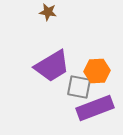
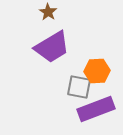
brown star: rotated 24 degrees clockwise
purple trapezoid: moved 19 px up
purple rectangle: moved 1 px right, 1 px down
